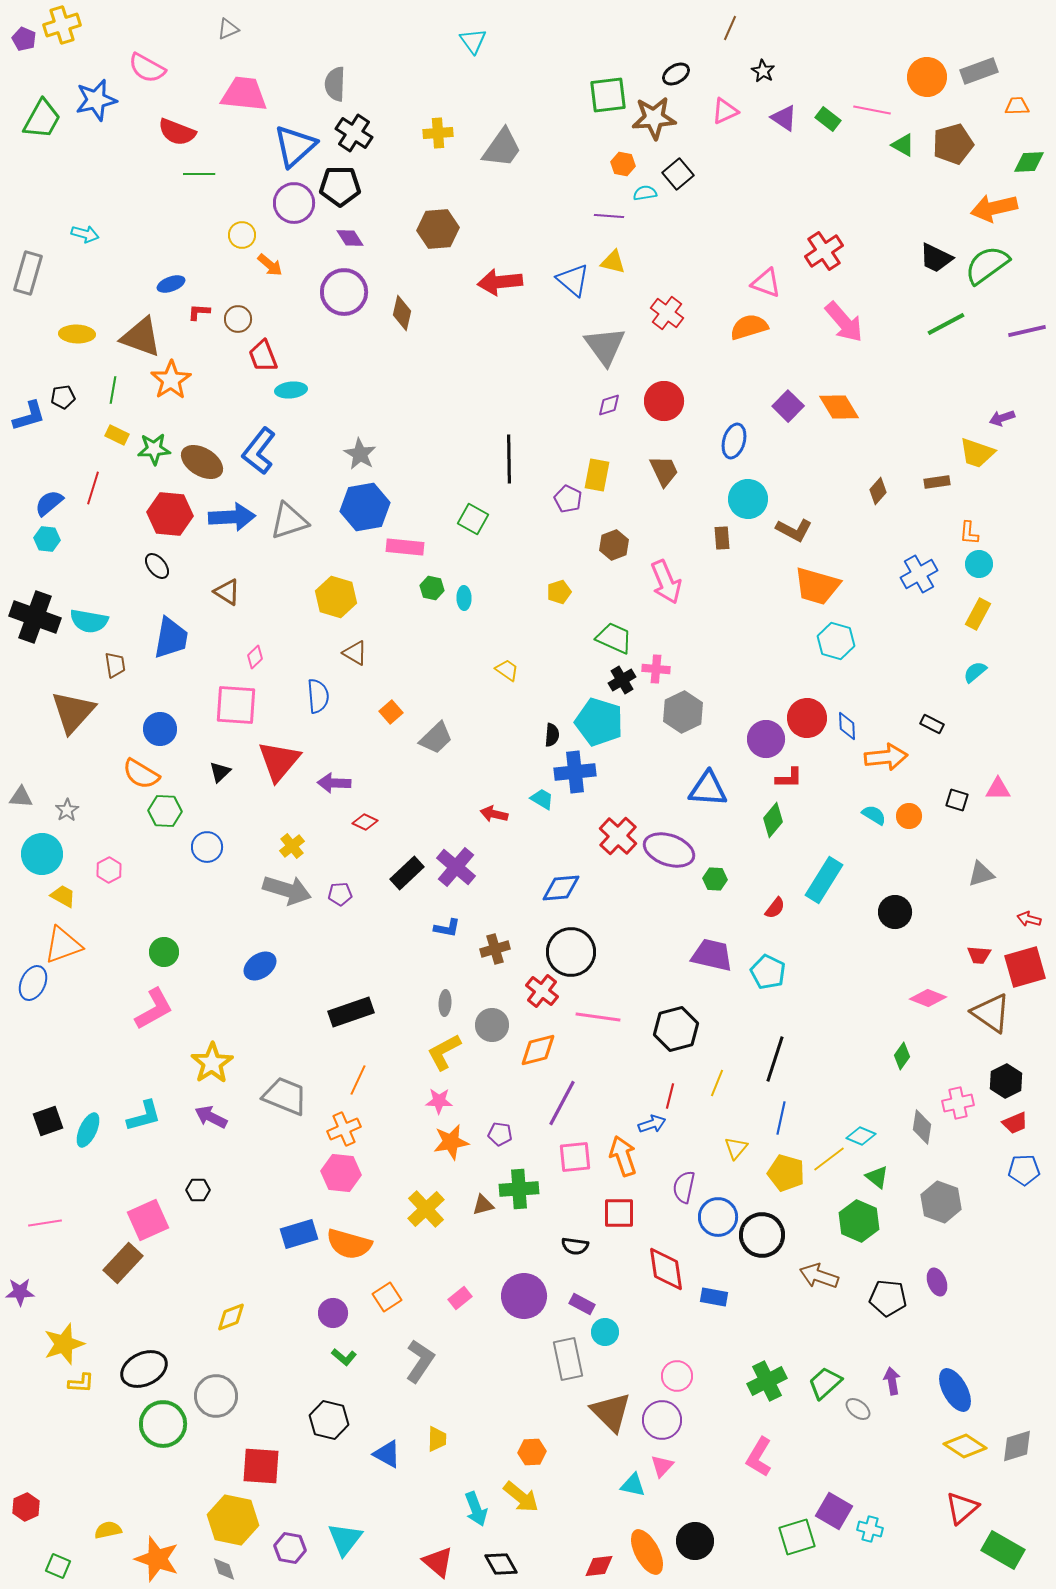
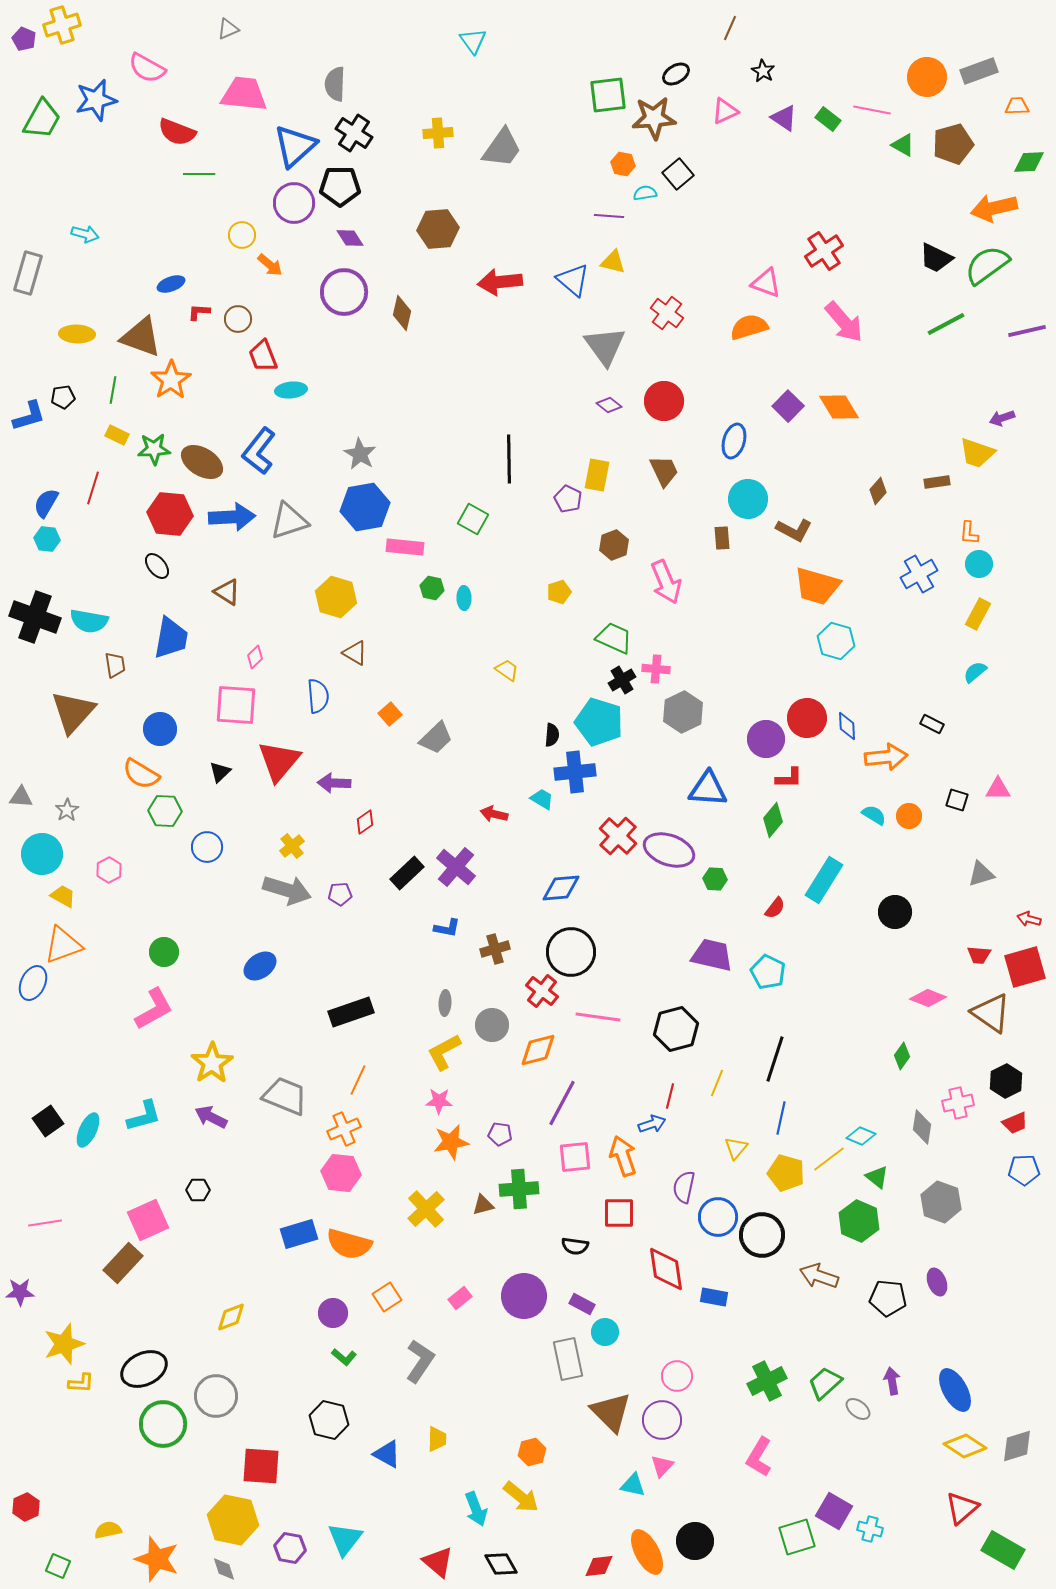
purple diamond at (609, 405): rotated 55 degrees clockwise
blue semicircle at (49, 503): moved 3 px left; rotated 20 degrees counterclockwise
orange square at (391, 712): moved 1 px left, 2 px down
red diamond at (365, 822): rotated 60 degrees counterclockwise
black square at (48, 1121): rotated 16 degrees counterclockwise
orange hexagon at (532, 1452): rotated 12 degrees counterclockwise
